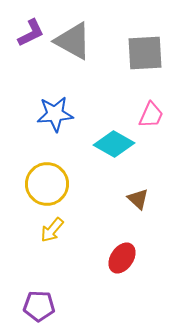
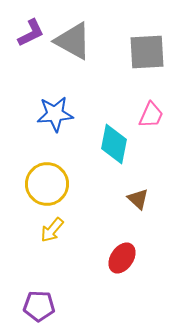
gray square: moved 2 px right, 1 px up
cyan diamond: rotated 72 degrees clockwise
